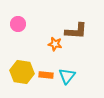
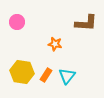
pink circle: moved 1 px left, 2 px up
brown L-shape: moved 10 px right, 8 px up
orange rectangle: rotated 64 degrees counterclockwise
